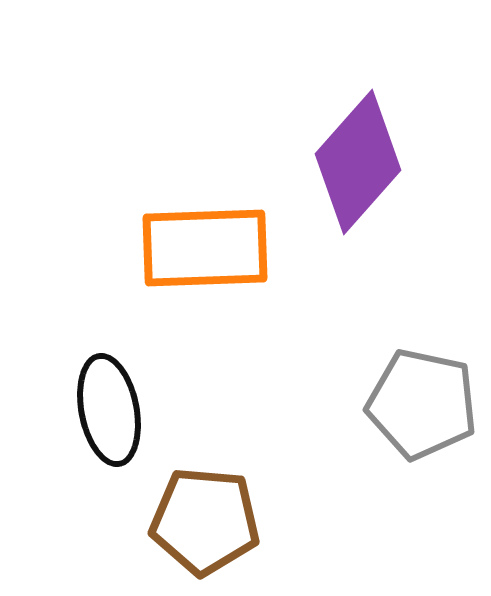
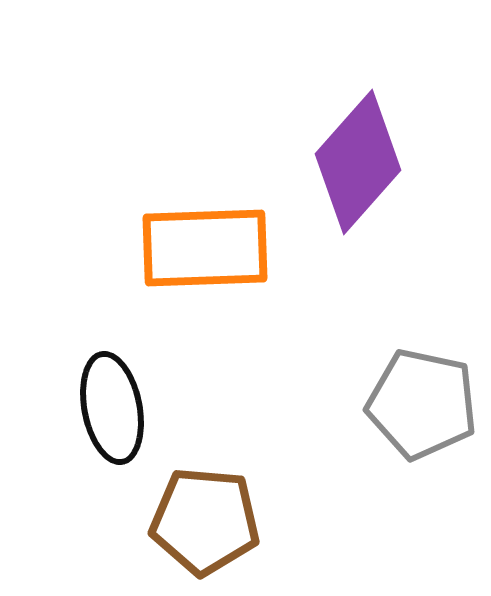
black ellipse: moved 3 px right, 2 px up
